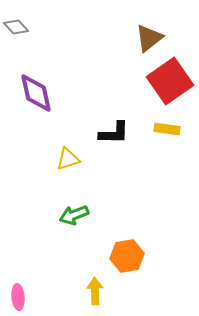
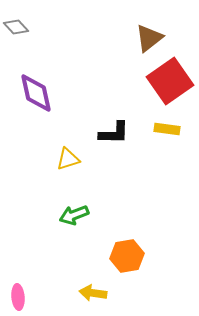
yellow arrow: moved 2 px left, 2 px down; rotated 80 degrees counterclockwise
